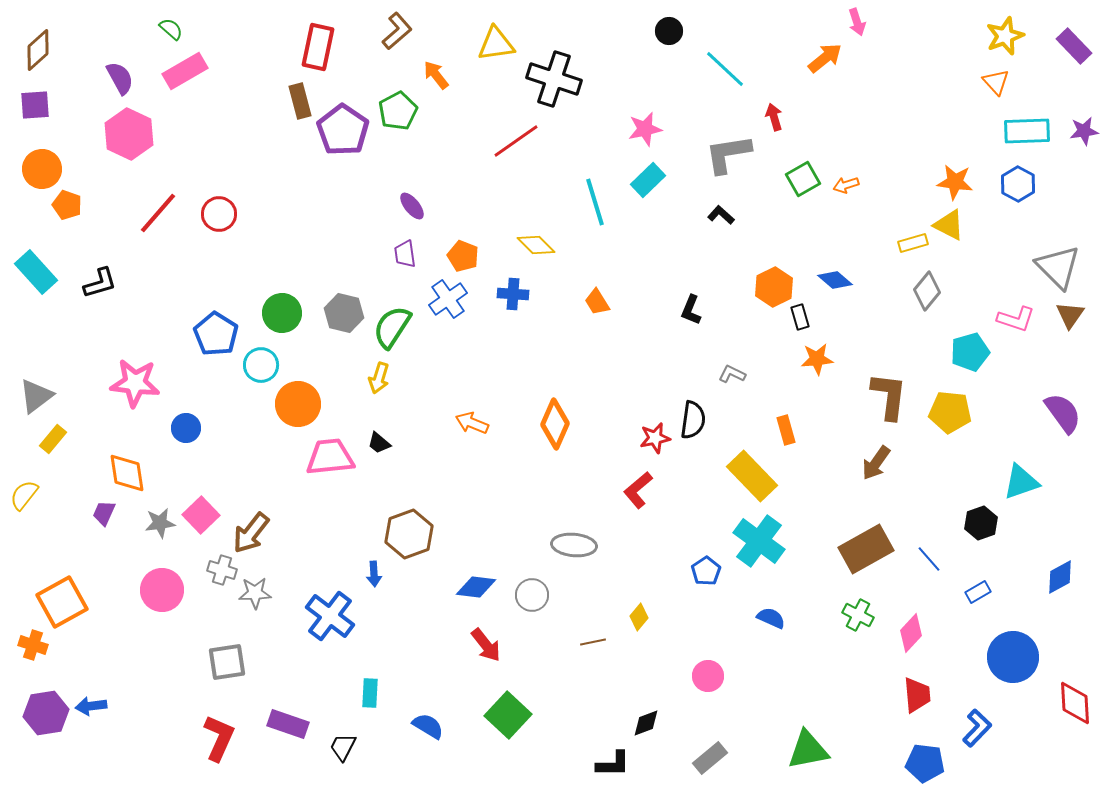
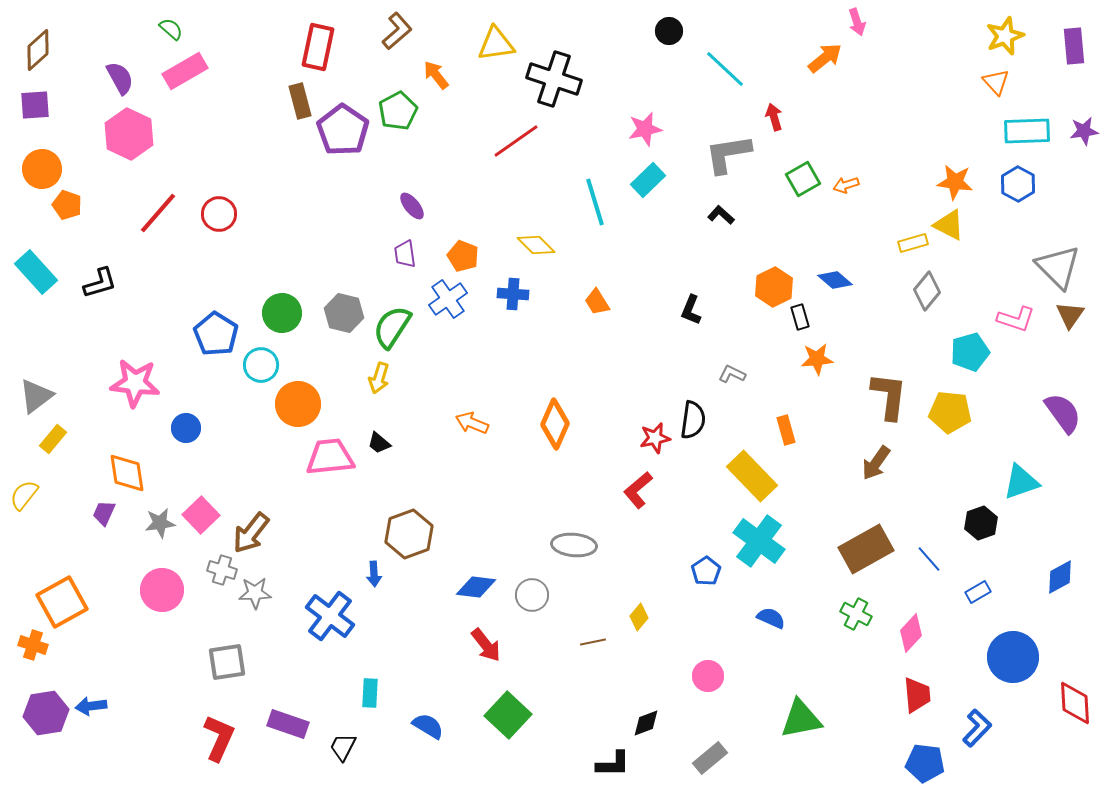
purple rectangle at (1074, 46): rotated 39 degrees clockwise
green cross at (858, 615): moved 2 px left, 1 px up
green triangle at (808, 750): moved 7 px left, 31 px up
